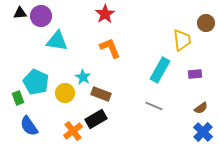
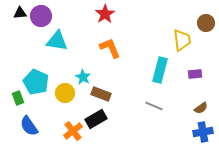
cyan rectangle: rotated 15 degrees counterclockwise
blue cross: rotated 36 degrees clockwise
